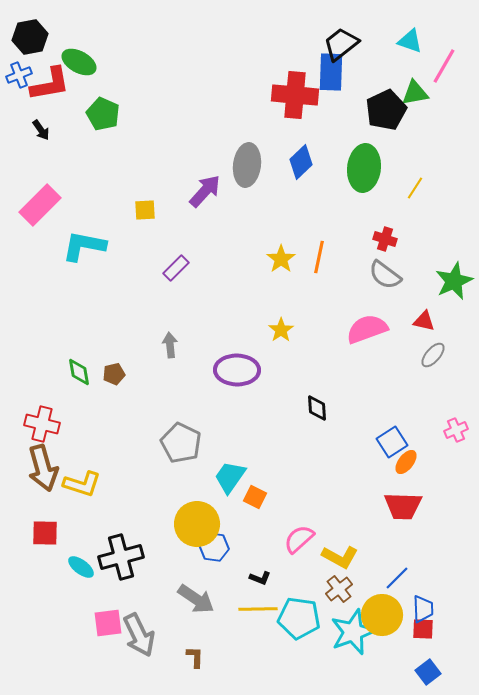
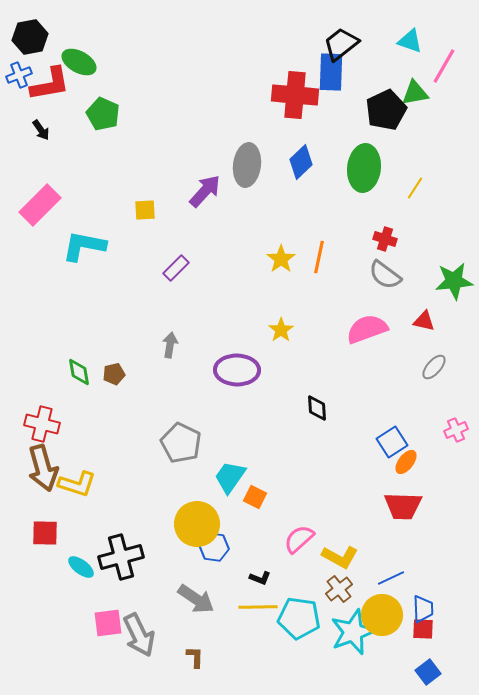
green star at (454, 281): rotated 18 degrees clockwise
gray arrow at (170, 345): rotated 15 degrees clockwise
gray ellipse at (433, 355): moved 1 px right, 12 px down
yellow L-shape at (82, 484): moved 5 px left
blue line at (397, 578): moved 6 px left; rotated 20 degrees clockwise
yellow line at (258, 609): moved 2 px up
